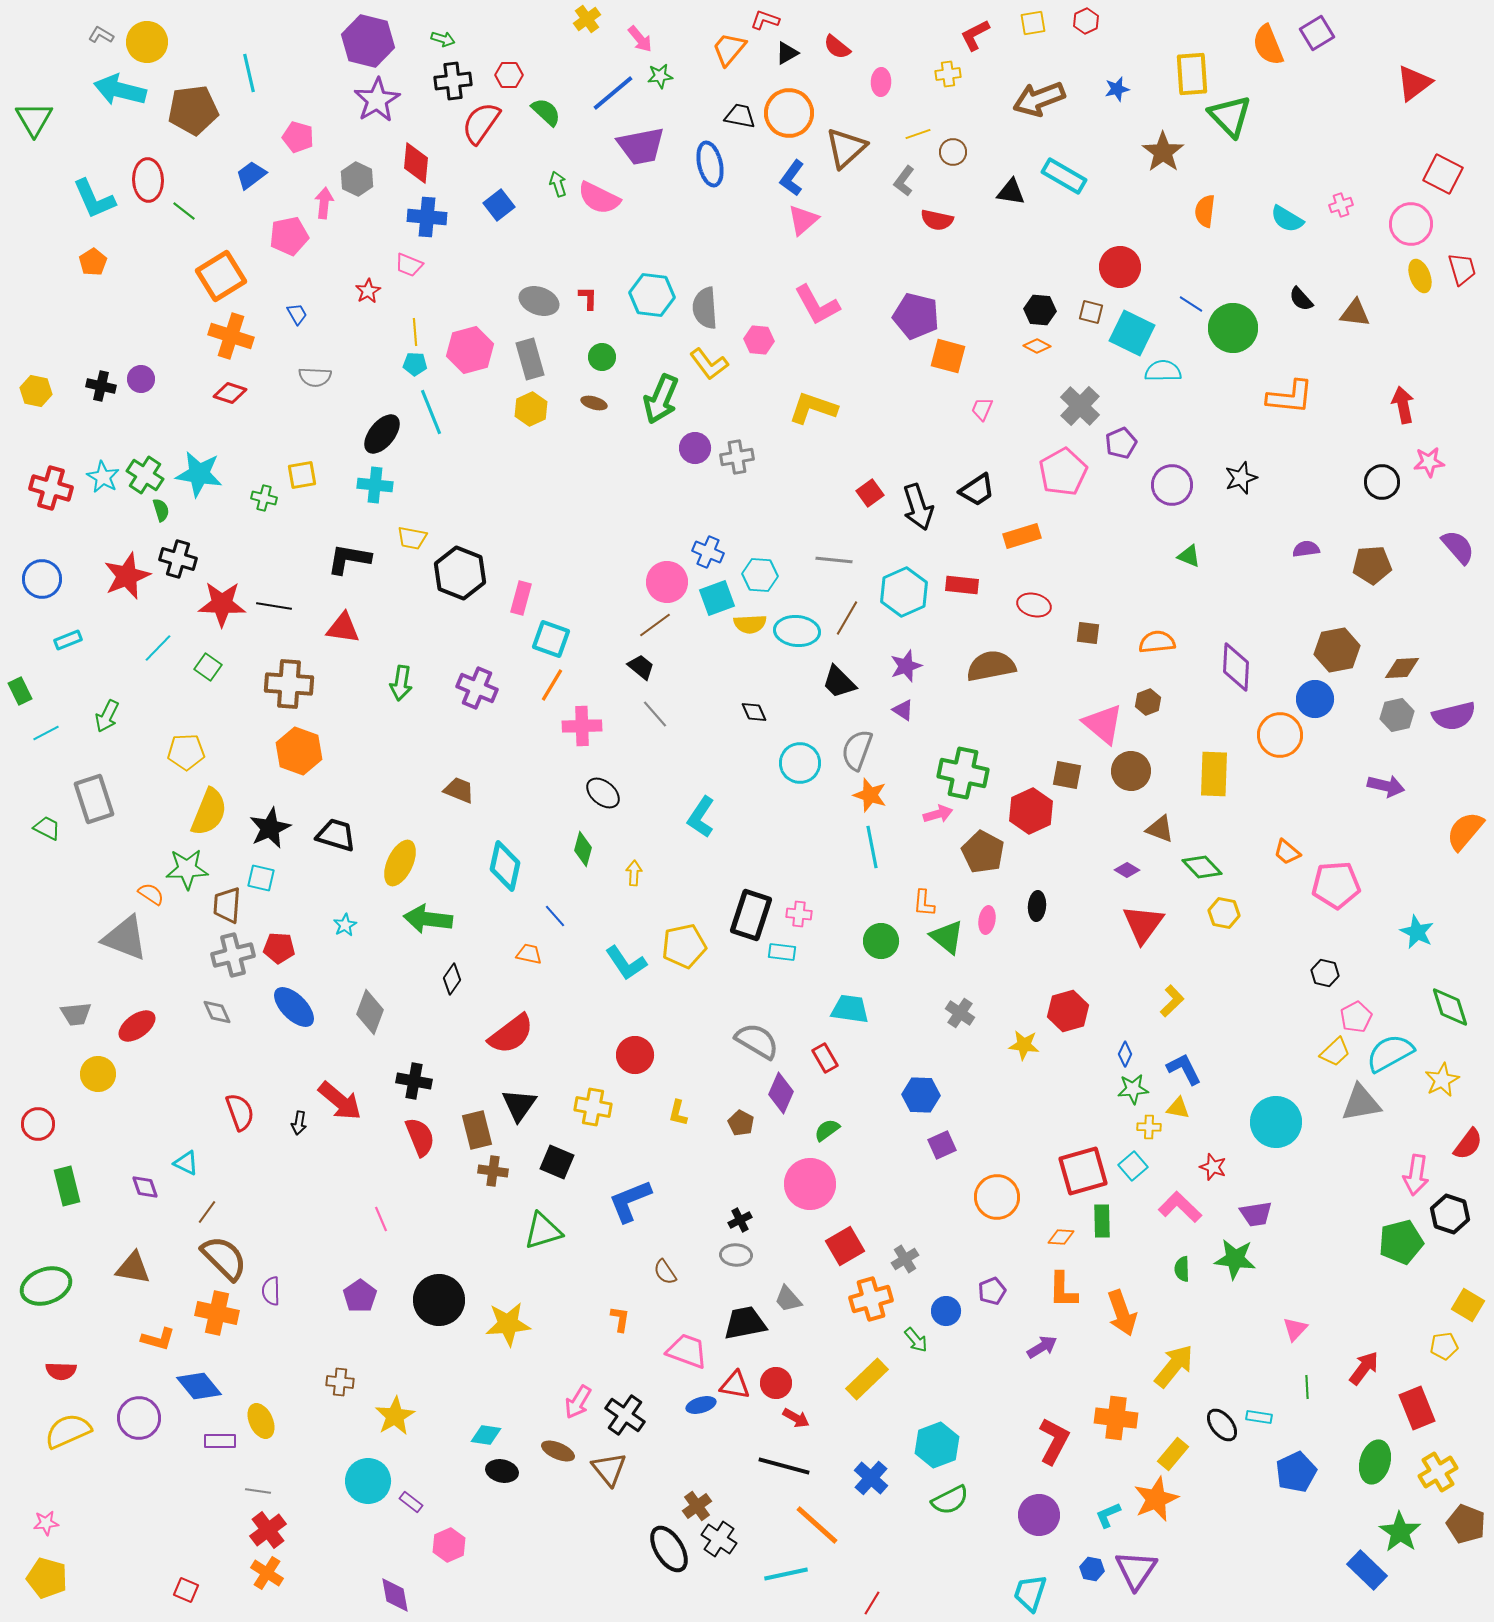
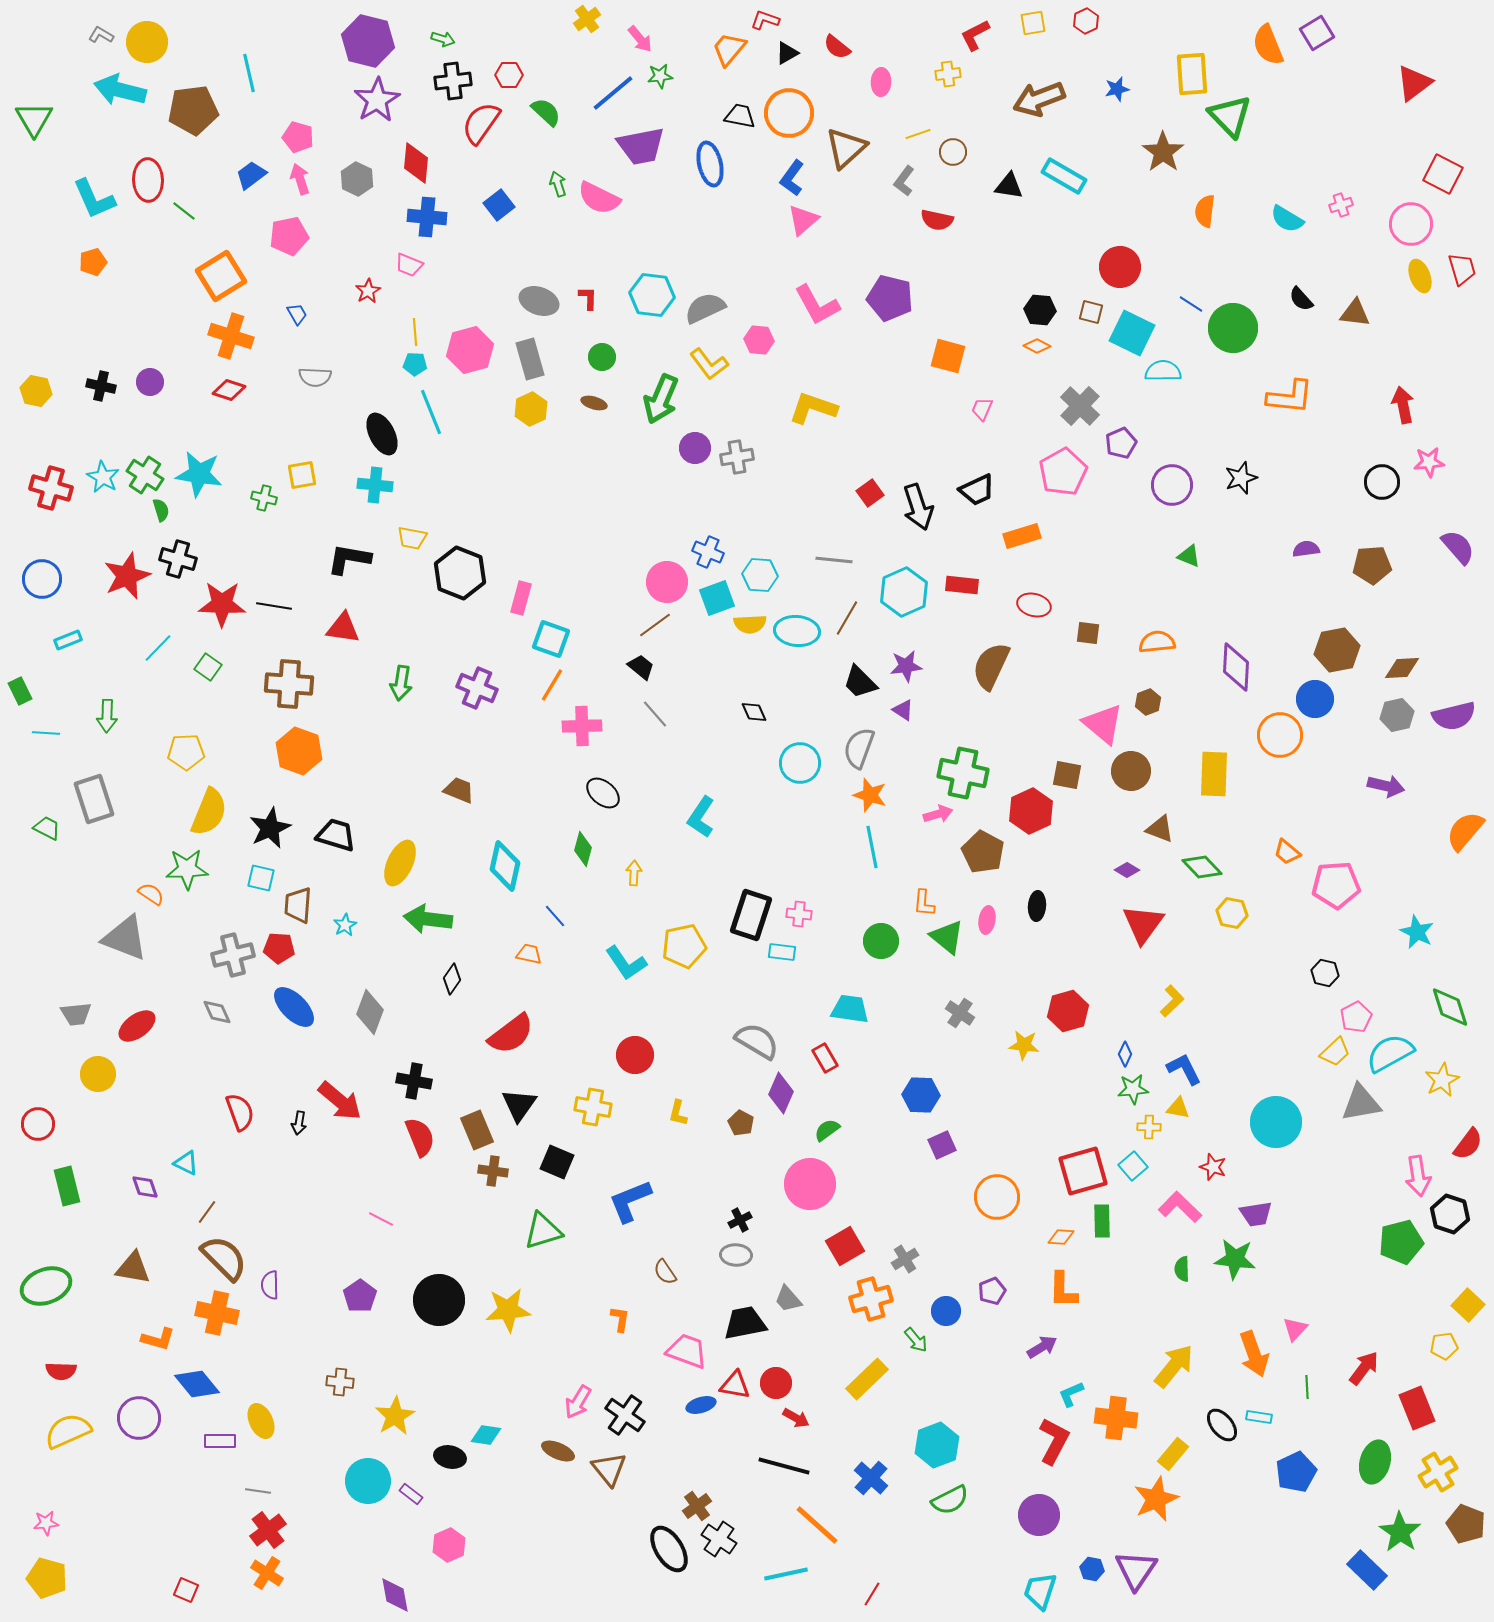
black triangle at (1011, 192): moved 2 px left, 6 px up
pink arrow at (324, 203): moved 24 px left, 24 px up; rotated 24 degrees counterclockwise
orange pentagon at (93, 262): rotated 16 degrees clockwise
gray semicircle at (705, 308): rotated 69 degrees clockwise
purple pentagon at (916, 316): moved 26 px left, 18 px up
purple circle at (141, 379): moved 9 px right, 3 px down
red diamond at (230, 393): moved 1 px left, 3 px up
black ellipse at (382, 434): rotated 66 degrees counterclockwise
black trapezoid at (977, 490): rotated 9 degrees clockwise
purple star at (906, 666): rotated 12 degrees clockwise
brown semicircle at (991, 666): rotated 54 degrees counterclockwise
black trapezoid at (839, 682): moved 21 px right
green arrow at (107, 716): rotated 24 degrees counterclockwise
cyan line at (46, 733): rotated 32 degrees clockwise
gray semicircle at (857, 750): moved 2 px right, 2 px up
brown trapezoid at (227, 905): moved 71 px right
yellow hexagon at (1224, 913): moved 8 px right
brown rectangle at (477, 1130): rotated 9 degrees counterclockwise
pink arrow at (1416, 1175): moved 2 px right, 1 px down; rotated 18 degrees counterclockwise
pink line at (381, 1219): rotated 40 degrees counterclockwise
purple semicircle at (271, 1291): moved 1 px left, 6 px up
yellow square at (1468, 1305): rotated 12 degrees clockwise
orange arrow at (1122, 1313): moved 132 px right, 41 px down
yellow star at (508, 1324): moved 14 px up
blue diamond at (199, 1386): moved 2 px left, 2 px up
black ellipse at (502, 1471): moved 52 px left, 14 px up
purple rectangle at (411, 1502): moved 8 px up
cyan L-shape at (1108, 1515): moved 37 px left, 121 px up
cyan trapezoid at (1030, 1593): moved 10 px right, 2 px up
red line at (872, 1603): moved 9 px up
